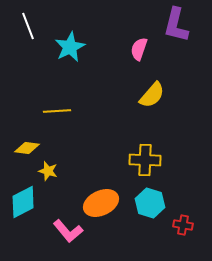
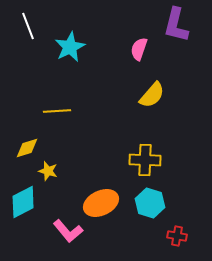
yellow diamond: rotated 25 degrees counterclockwise
red cross: moved 6 px left, 11 px down
